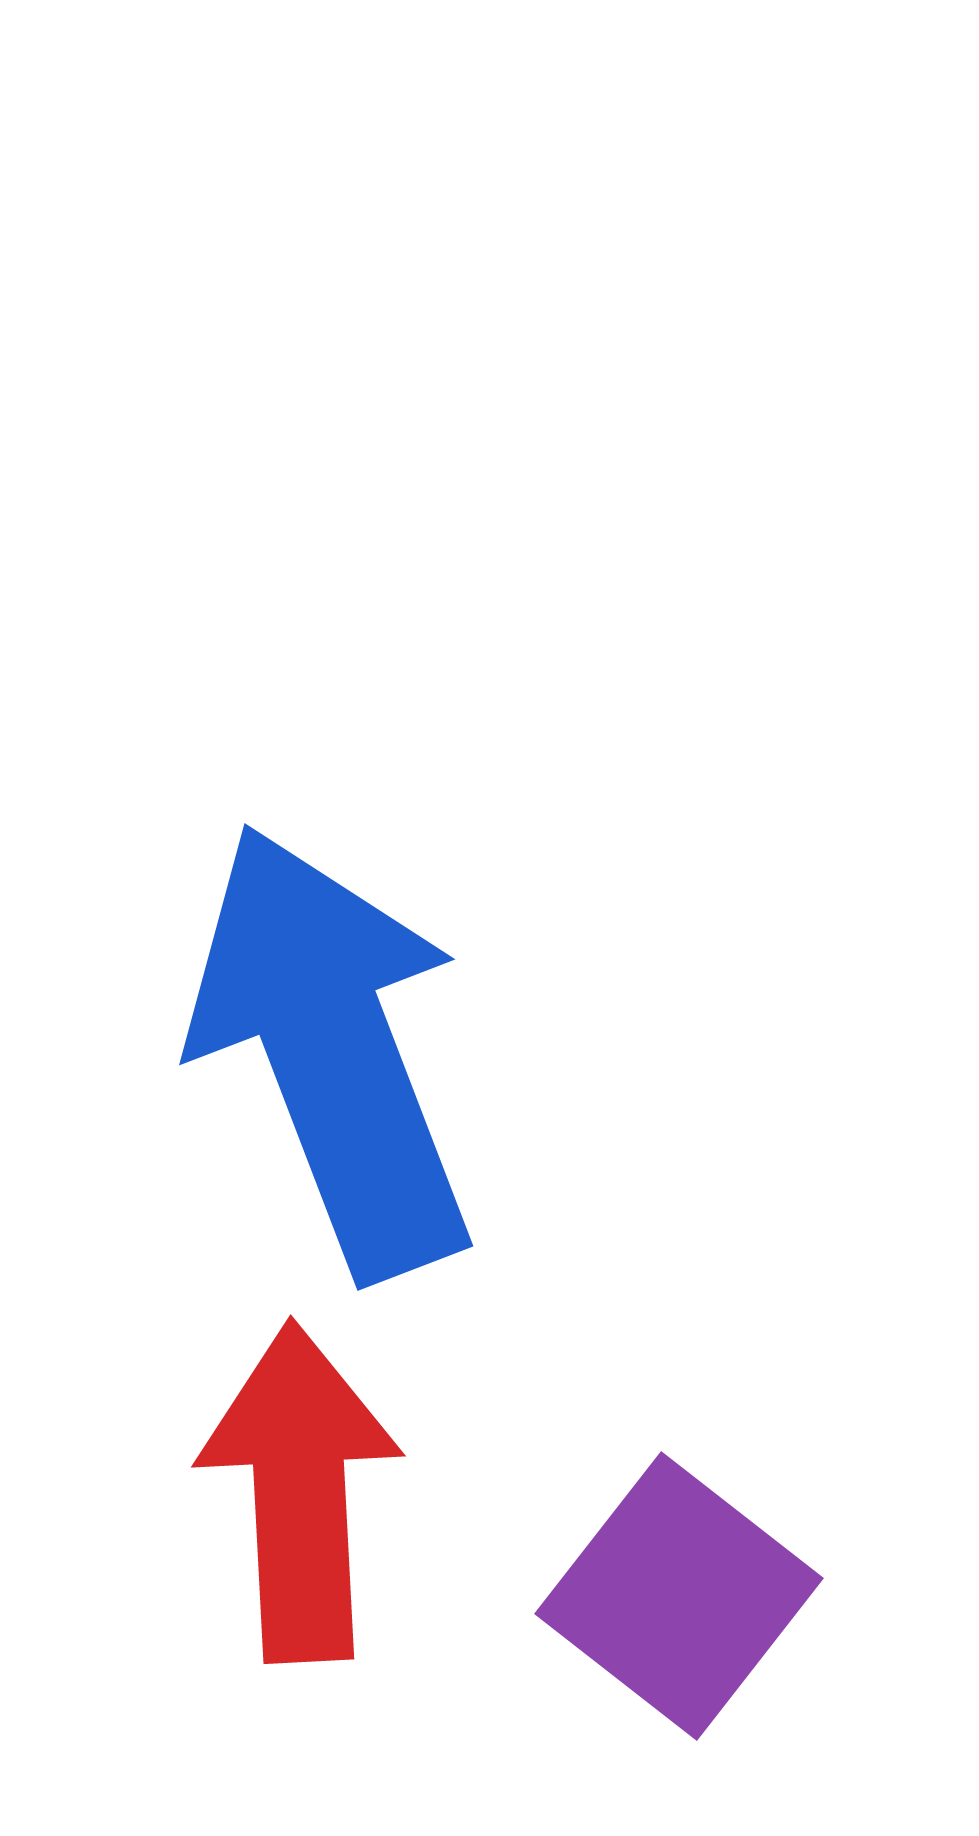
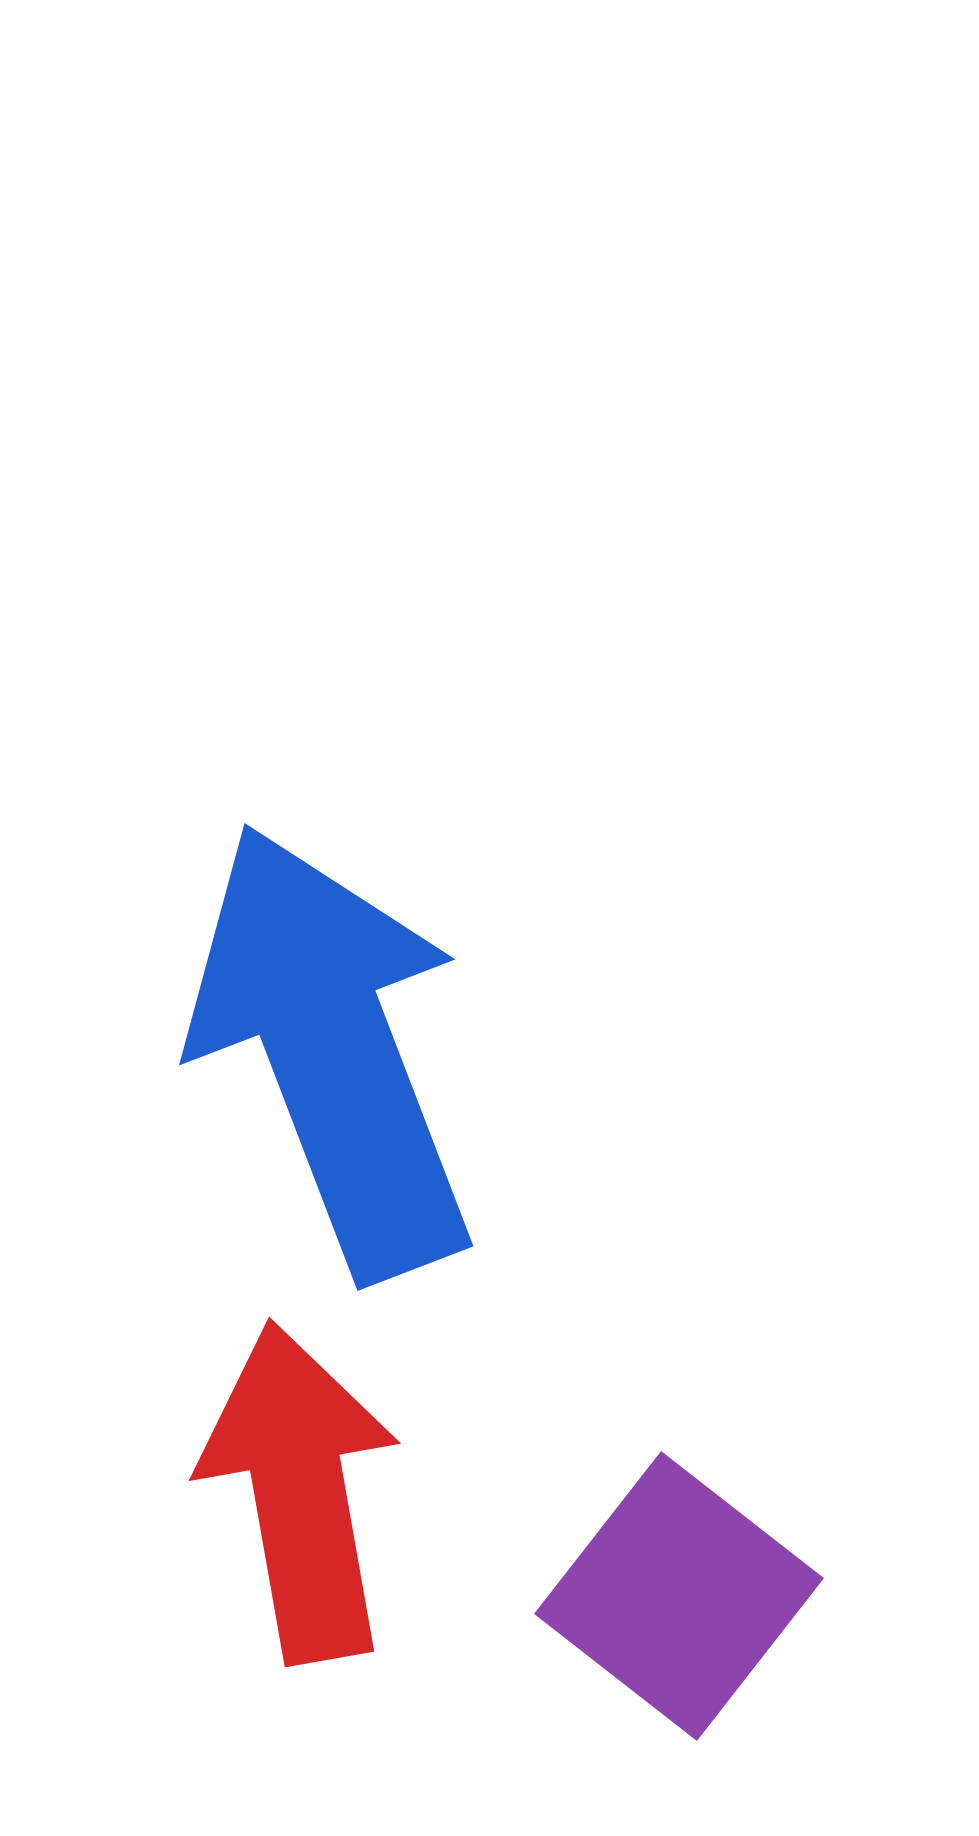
red arrow: rotated 7 degrees counterclockwise
